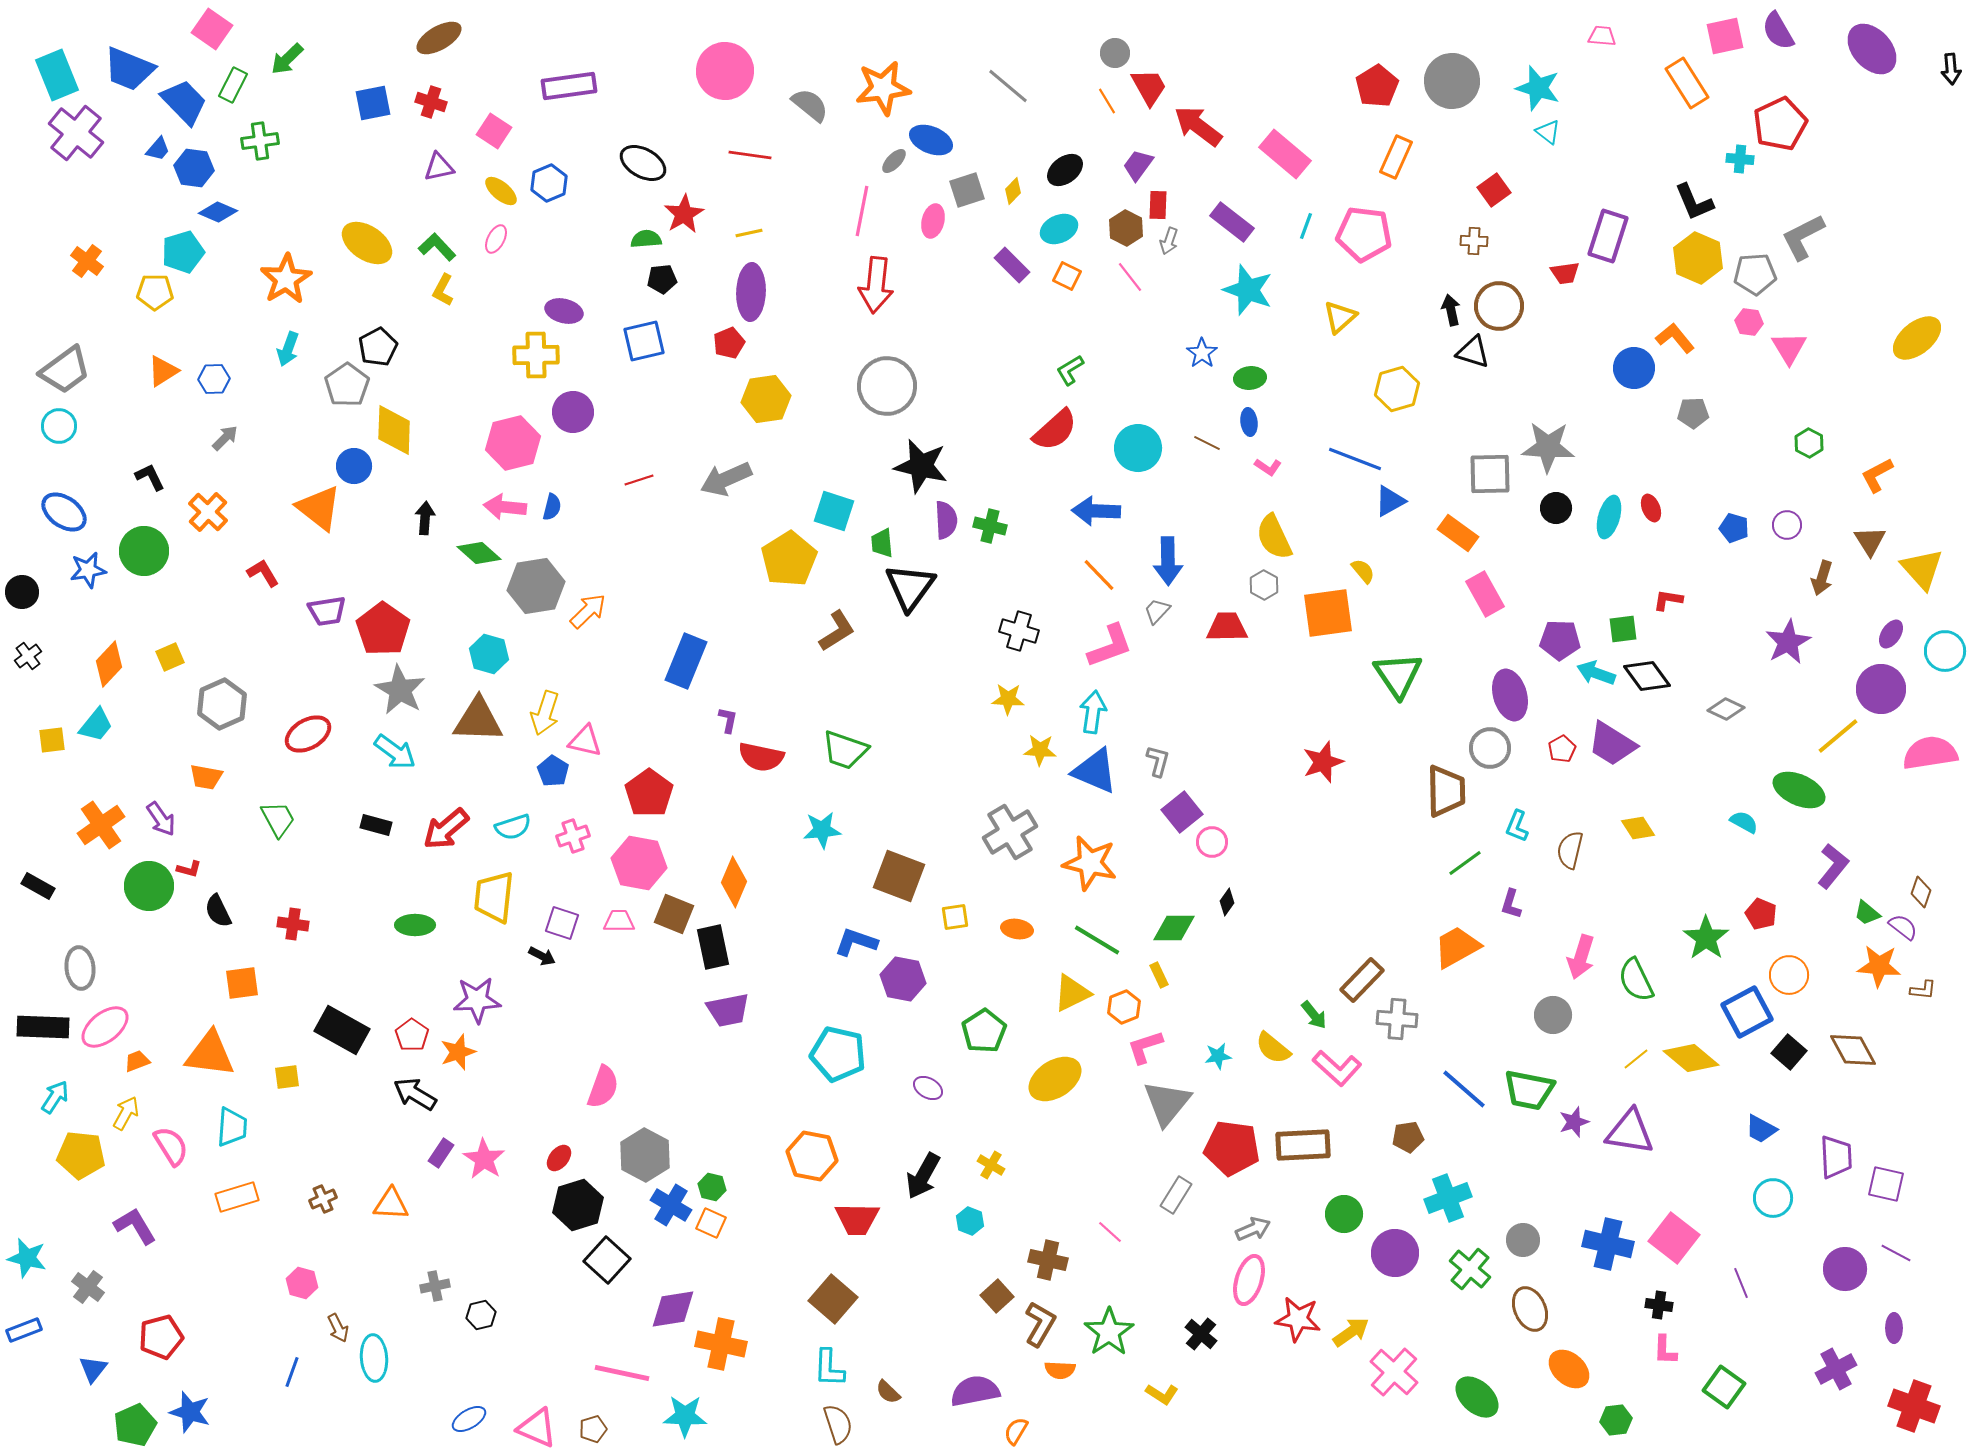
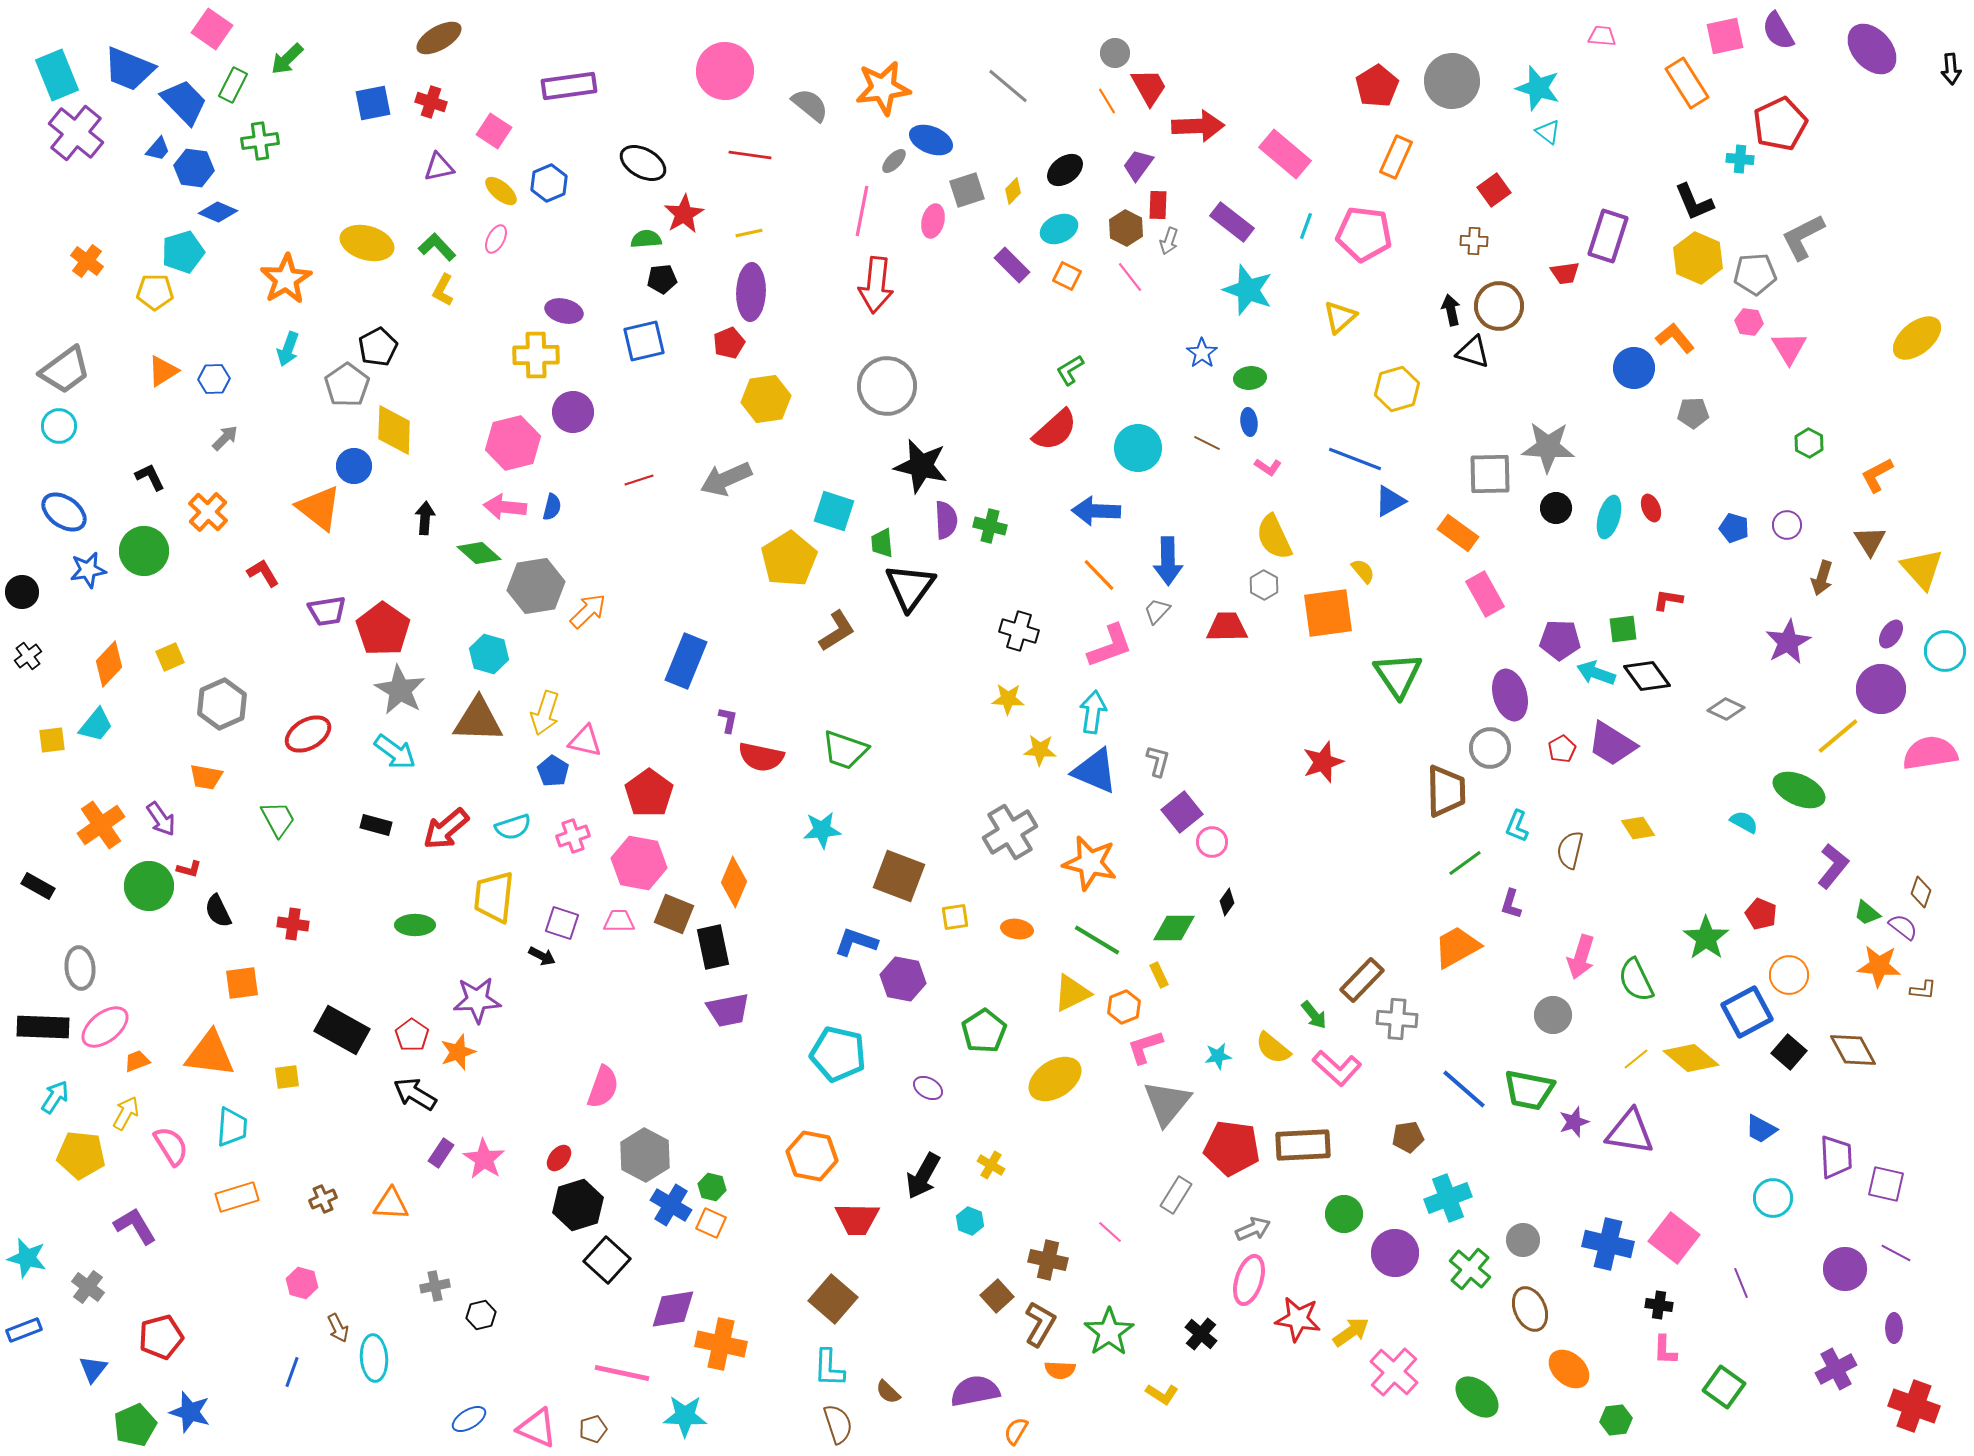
red arrow at (1198, 126): rotated 141 degrees clockwise
yellow ellipse at (367, 243): rotated 18 degrees counterclockwise
